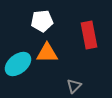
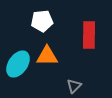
red rectangle: rotated 12 degrees clockwise
orange triangle: moved 3 px down
cyan ellipse: rotated 16 degrees counterclockwise
